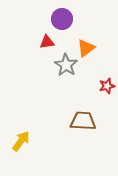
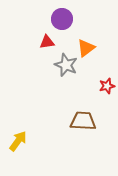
gray star: rotated 10 degrees counterclockwise
yellow arrow: moved 3 px left
